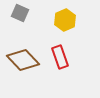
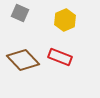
red rectangle: rotated 50 degrees counterclockwise
